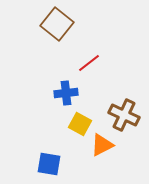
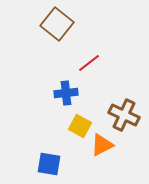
yellow square: moved 2 px down
